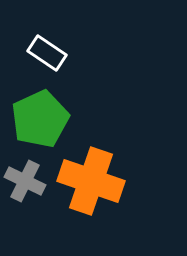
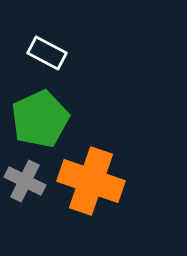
white rectangle: rotated 6 degrees counterclockwise
